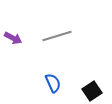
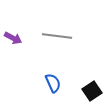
gray line: rotated 24 degrees clockwise
